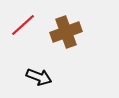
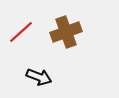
red line: moved 2 px left, 7 px down
